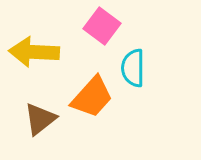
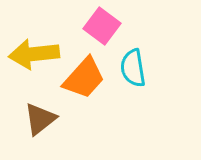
yellow arrow: moved 2 px down; rotated 9 degrees counterclockwise
cyan semicircle: rotated 9 degrees counterclockwise
orange trapezoid: moved 8 px left, 19 px up
